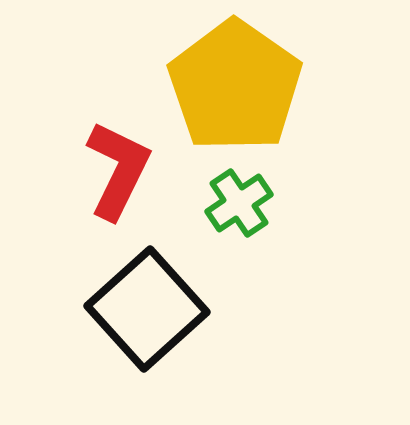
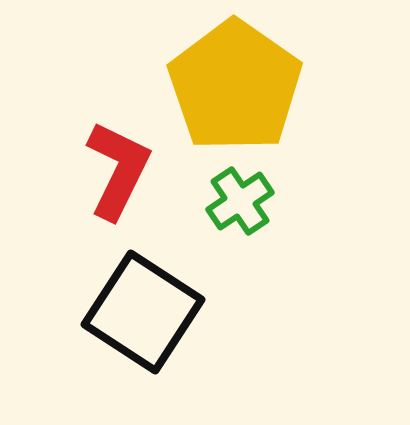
green cross: moved 1 px right, 2 px up
black square: moved 4 px left, 3 px down; rotated 15 degrees counterclockwise
